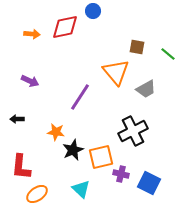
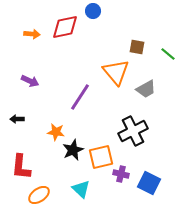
orange ellipse: moved 2 px right, 1 px down
